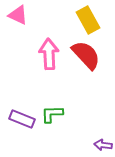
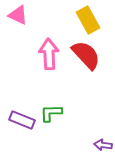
green L-shape: moved 1 px left, 1 px up
purple rectangle: moved 1 px down
